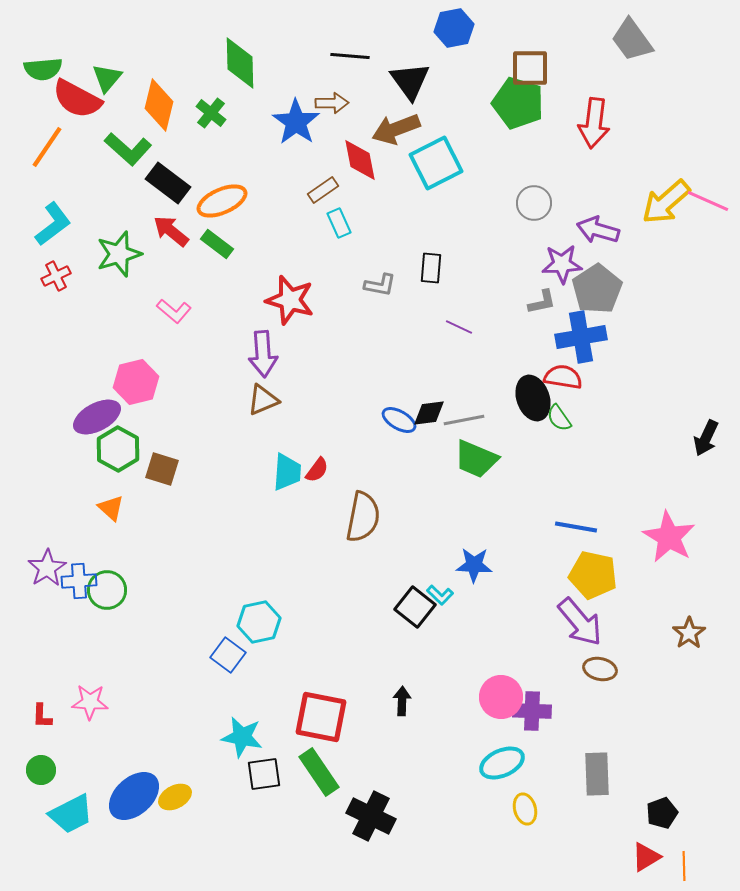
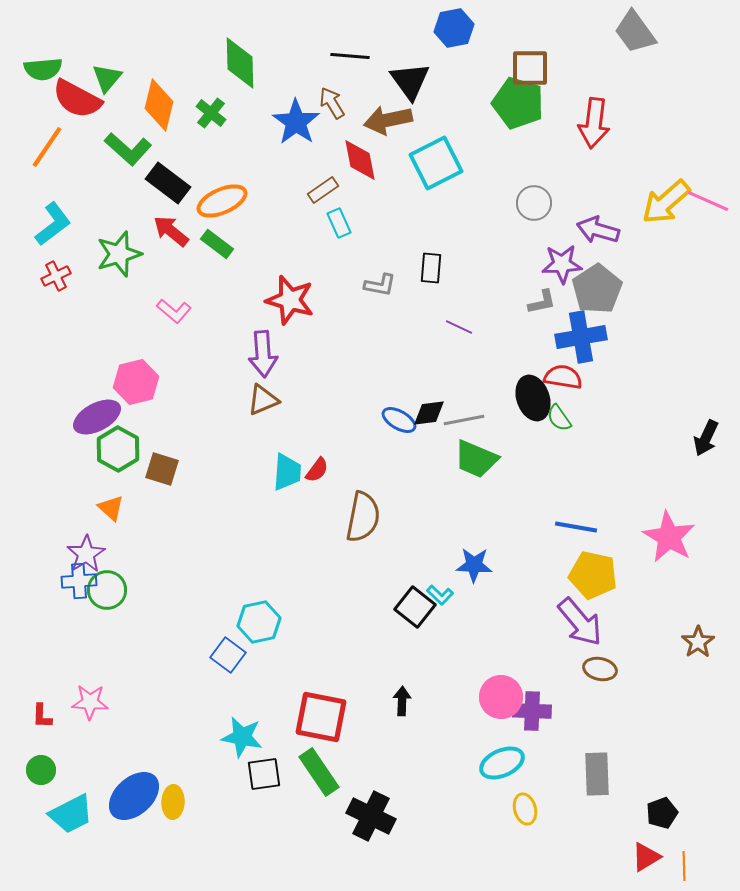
gray trapezoid at (632, 40): moved 3 px right, 8 px up
brown arrow at (332, 103): rotated 120 degrees counterclockwise
brown arrow at (396, 129): moved 8 px left, 9 px up; rotated 9 degrees clockwise
purple star at (47, 568): moved 39 px right, 14 px up
brown star at (689, 633): moved 9 px right, 9 px down
yellow ellipse at (175, 797): moved 2 px left, 5 px down; rotated 60 degrees counterclockwise
